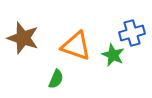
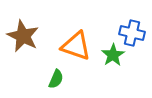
blue cross: rotated 30 degrees clockwise
brown star: moved 2 px up; rotated 8 degrees clockwise
green star: rotated 15 degrees clockwise
